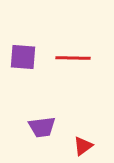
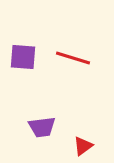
red line: rotated 16 degrees clockwise
